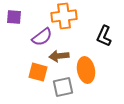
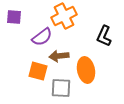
orange cross: rotated 20 degrees counterclockwise
orange square: moved 1 px up
gray square: moved 2 px left, 1 px down; rotated 15 degrees clockwise
